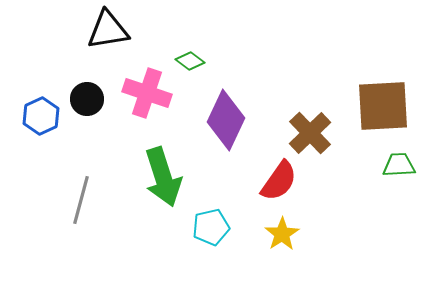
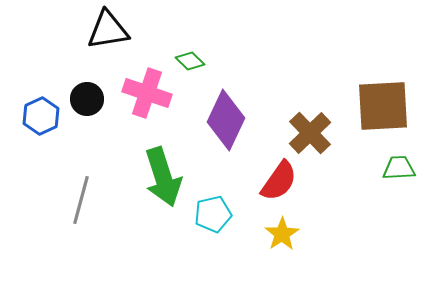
green diamond: rotated 8 degrees clockwise
green trapezoid: moved 3 px down
cyan pentagon: moved 2 px right, 13 px up
